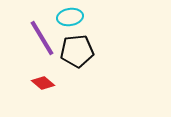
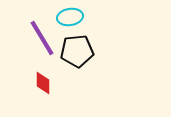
red diamond: rotated 50 degrees clockwise
